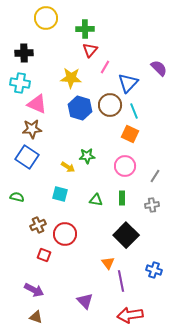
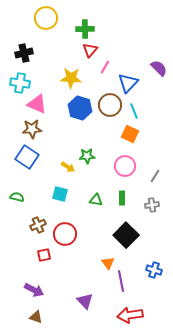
black cross: rotated 12 degrees counterclockwise
red square: rotated 32 degrees counterclockwise
